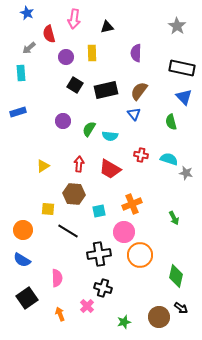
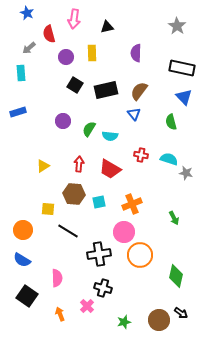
cyan square at (99, 211): moved 9 px up
black square at (27, 298): moved 2 px up; rotated 20 degrees counterclockwise
black arrow at (181, 308): moved 5 px down
brown circle at (159, 317): moved 3 px down
